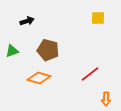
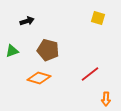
yellow square: rotated 16 degrees clockwise
